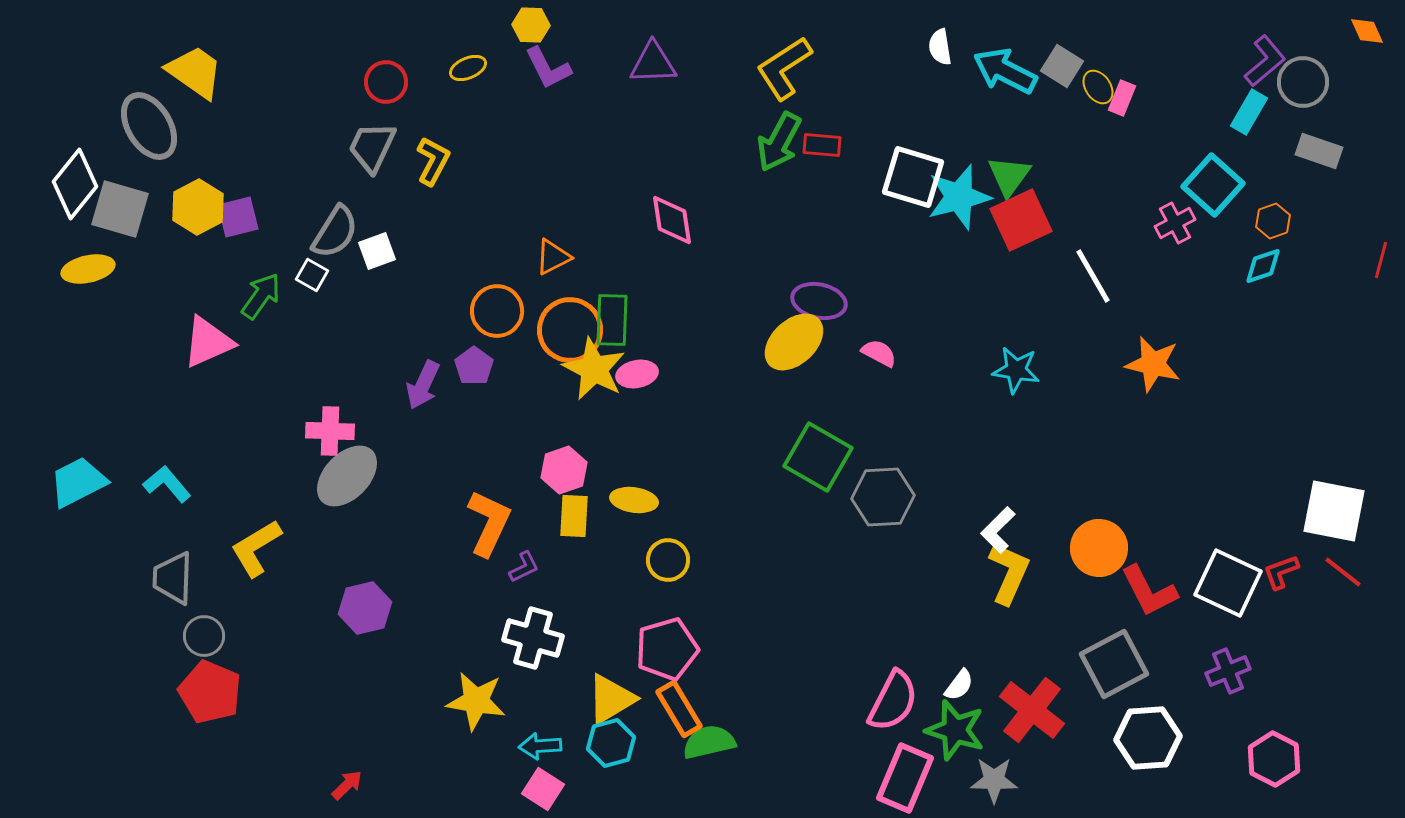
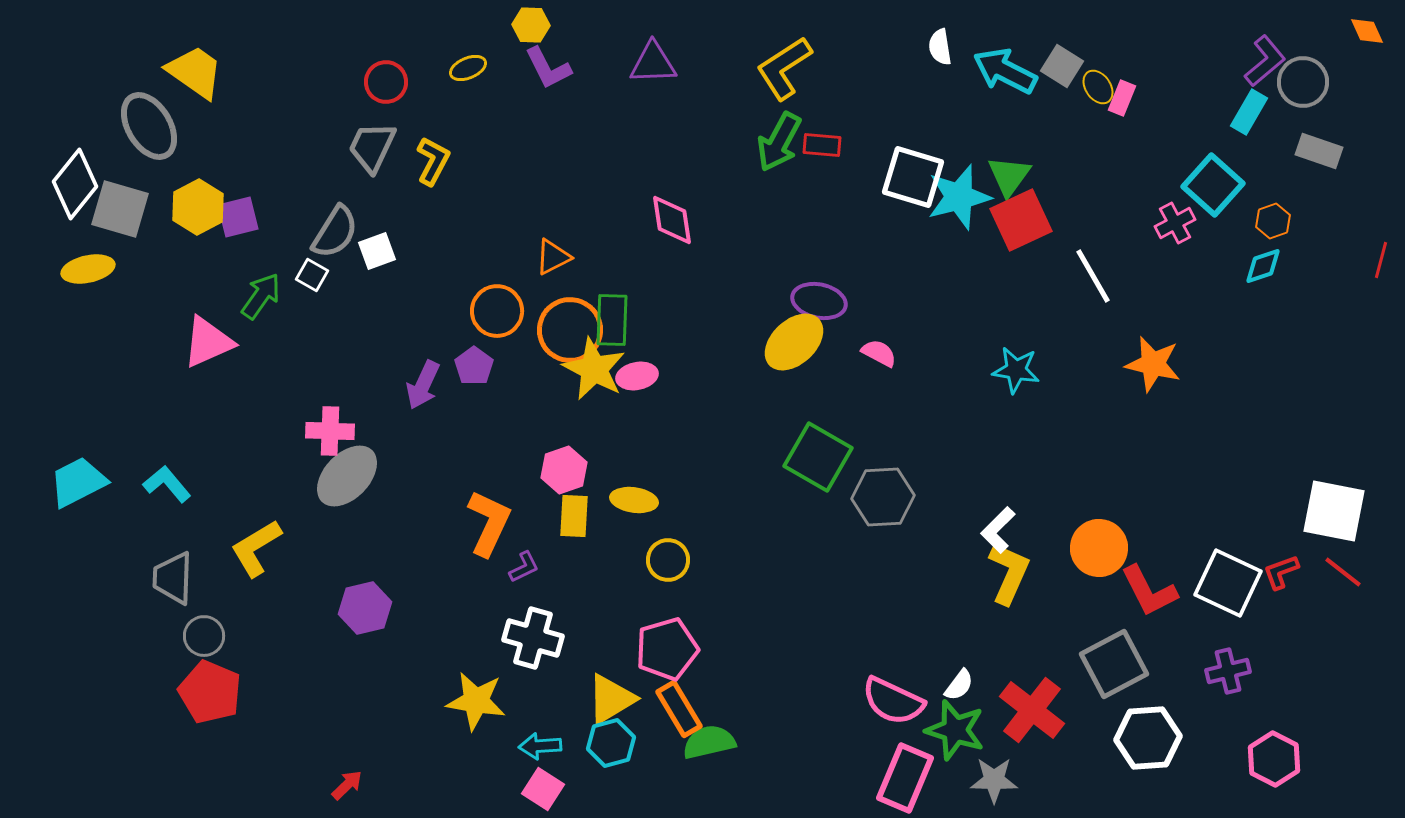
pink ellipse at (637, 374): moved 2 px down
purple cross at (1228, 671): rotated 9 degrees clockwise
pink semicircle at (893, 701): rotated 88 degrees clockwise
